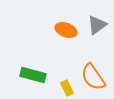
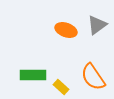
green rectangle: rotated 15 degrees counterclockwise
yellow rectangle: moved 6 px left, 1 px up; rotated 21 degrees counterclockwise
